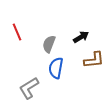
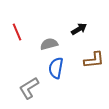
black arrow: moved 2 px left, 8 px up
gray semicircle: rotated 54 degrees clockwise
